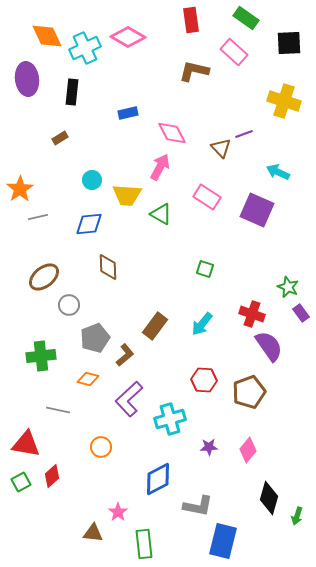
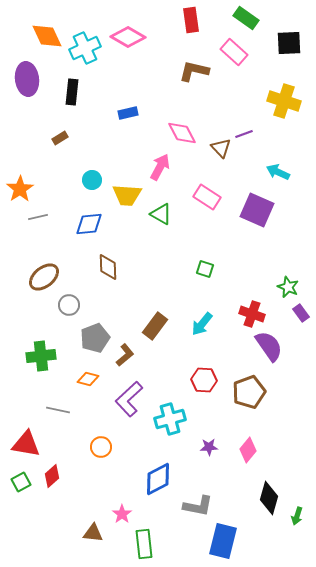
pink diamond at (172, 133): moved 10 px right
pink star at (118, 512): moved 4 px right, 2 px down
